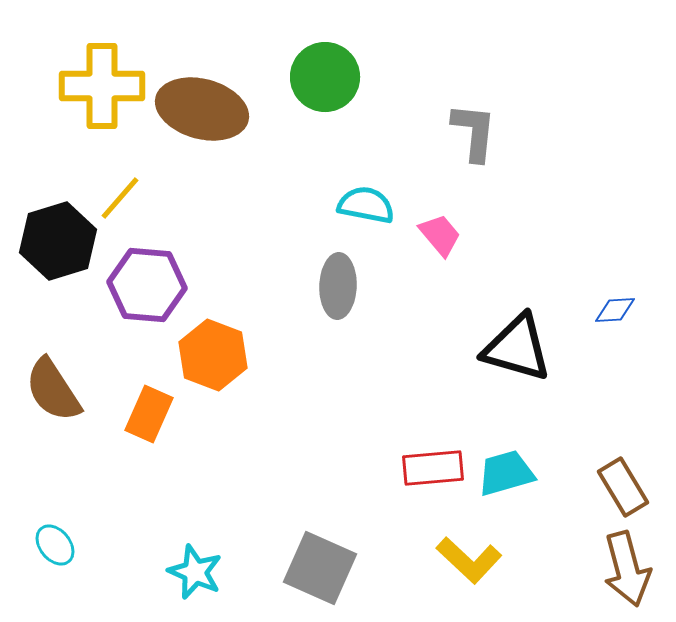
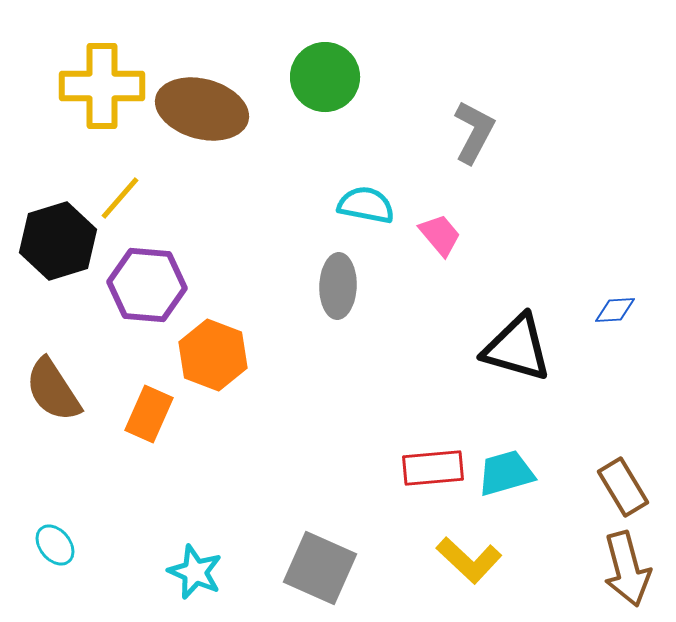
gray L-shape: rotated 22 degrees clockwise
